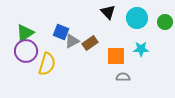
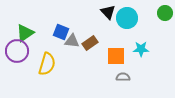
cyan circle: moved 10 px left
green circle: moved 9 px up
gray triangle: rotated 35 degrees clockwise
purple circle: moved 9 px left
